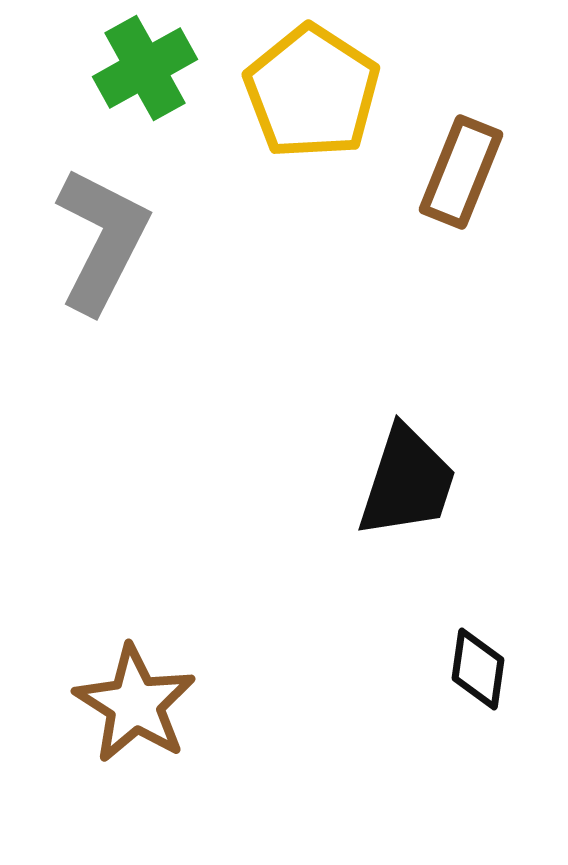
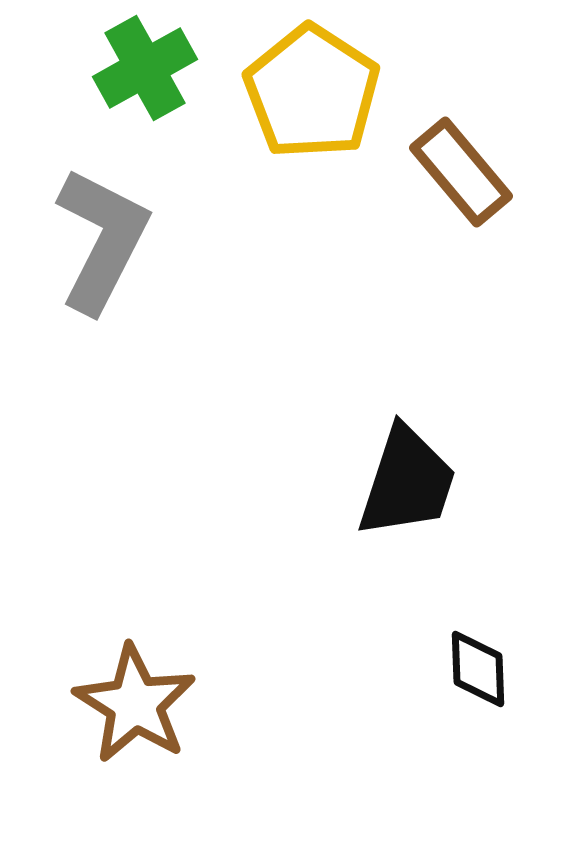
brown rectangle: rotated 62 degrees counterclockwise
black diamond: rotated 10 degrees counterclockwise
